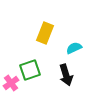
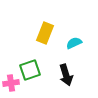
cyan semicircle: moved 5 px up
pink cross: rotated 28 degrees clockwise
